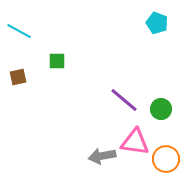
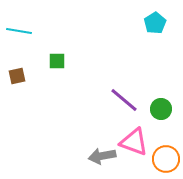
cyan pentagon: moved 2 px left; rotated 20 degrees clockwise
cyan line: rotated 20 degrees counterclockwise
brown square: moved 1 px left, 1 px up
pink triangle: moved 1 px left; rotated 12 degrees clockwise
